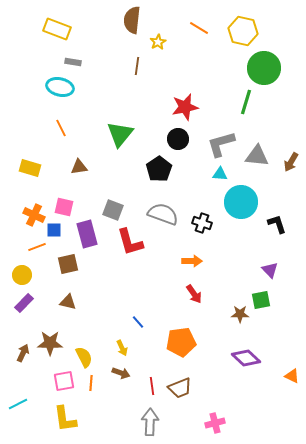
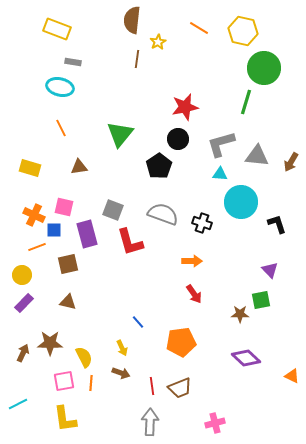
brown line at (137, 66): moved 7 px up
black pentagon at (159, 169): moved 3 px up
